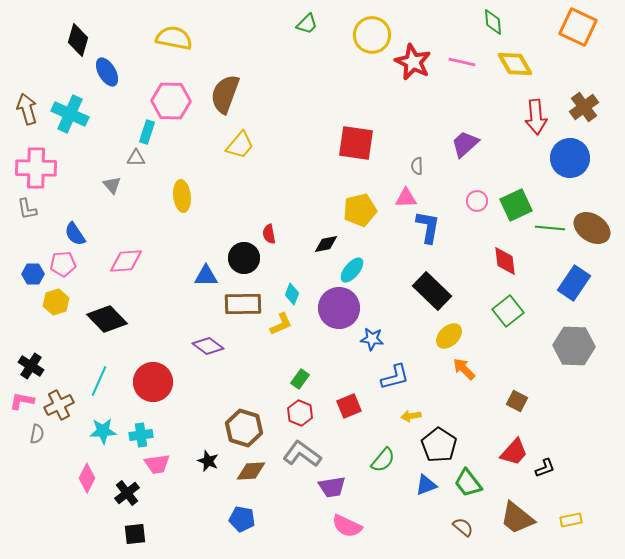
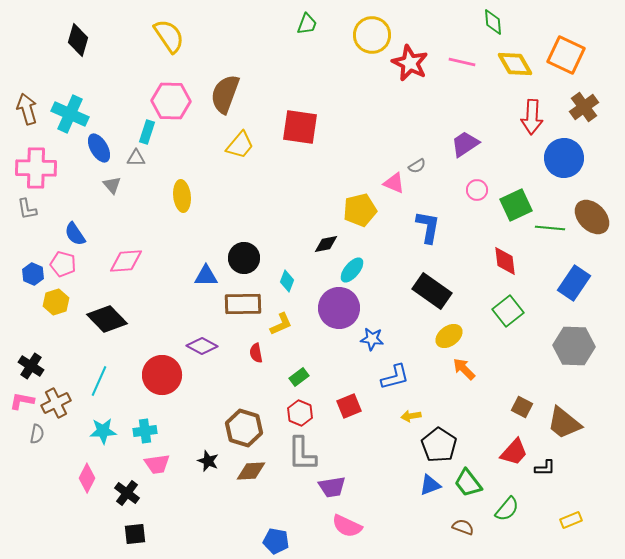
green trapezoid at (307, 24): rotated 25 degrees counterclockwise
orange square at (578, 27): moved 12 px left, 28 px down
yellow semicircle at (174, 38): moved 5 px left, 2 px up; rotated 45 degrees clockwise
red star at (413, 62): moved 3 px left, 1 px down
blue ellipse at (107, 72): moved 8 px left, 76 px down
red arrow at (536, 117): moved 4 px left; rotated 8 degrees clockwise
red square at (356, 143): moved 56 px left, 16 px up
purple trapezoid at (465, 144): rotated 8 degrees clockwise
blue circle at (570, 158): moved 6 px left
gray semicircle at (417, 166): rotated 120 degrees counterclockwise
pink triangle at (406, 198): moved 12 px left, 15 px up; rotated 25 degrees clockwise
pink circle at (477, 201): moved 11 px up
brown ellipse at (592, 228): moved 11 px up; rotated 12 degrees clockwise
red semicircle at (269, 234): moved 13 px left, 119 px down
pink pentagon at (63, 264): rotated 20 degrees clockwise
blue hexagon at (33, 274): rotated 25 degrees clockwise
black rectangle at (432, 291): rotated 9 degrees counterclockwise
cyan diamond at (292, 294): moved 5 px left, 13 px up
yellow ellipse at (449, 336): rotated 8 degrees clockwise
purple diamond at (208, 346): moved 6 px left; rotated 8 degrees counterclockwise
green rectangle at (300, 379): moved 1 px left, 2 px up; rotated 18 degrees clockwise
red circle at (153, 382): moved 9 px right, 7 px up
brown square at (517, 401): moved 5 px right, 6 px down
brown cross at (59, 405): moved 3 px left, 2 px up
cyan cross at (141, 435): moved 4 px right, 4 px up
gray L-shape at (302, 454): rotated 126 degrees counterclockwise
green semicircle at (383, 460): moved 124 px right, 49 px down
black L-shape at (545, 468): rotated 20 degrees clockwise
blue triangle at (426, 485): moved 4 px right
black cross at (127, 493): rotated 15 degrees counterclockwise
brown trapezoid at (517, 518): moved 47 px right, 95 px up
blue pentagon at (242, 519): moved 34 px right, 22 px down
yellow rectangle at (571, 520): rotated 10 degrees counterclockwise
brown semicircle at (463, 527): rotated 20 degrees counterclockwise
